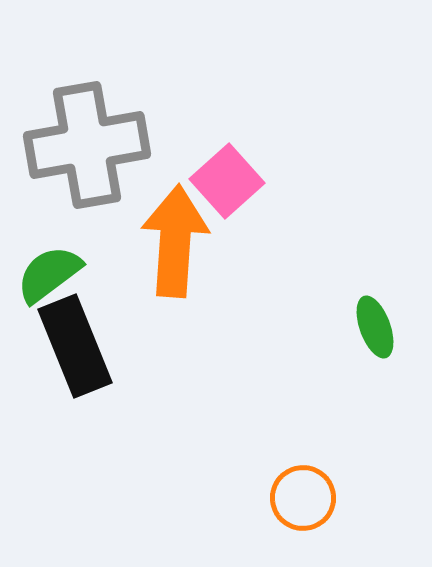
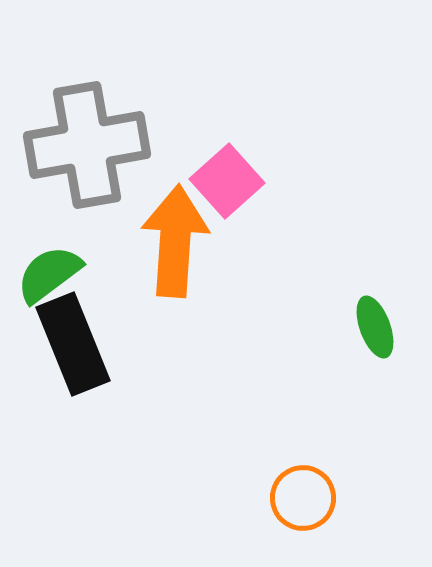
black rectangle: moved 2 px left, 2 px up
